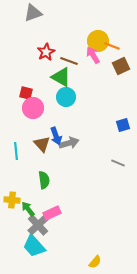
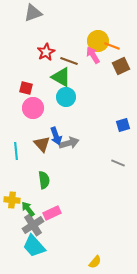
red square: moved 5 px up
gray cross: moved 5 px left; rotated 10 degrees clockwise
